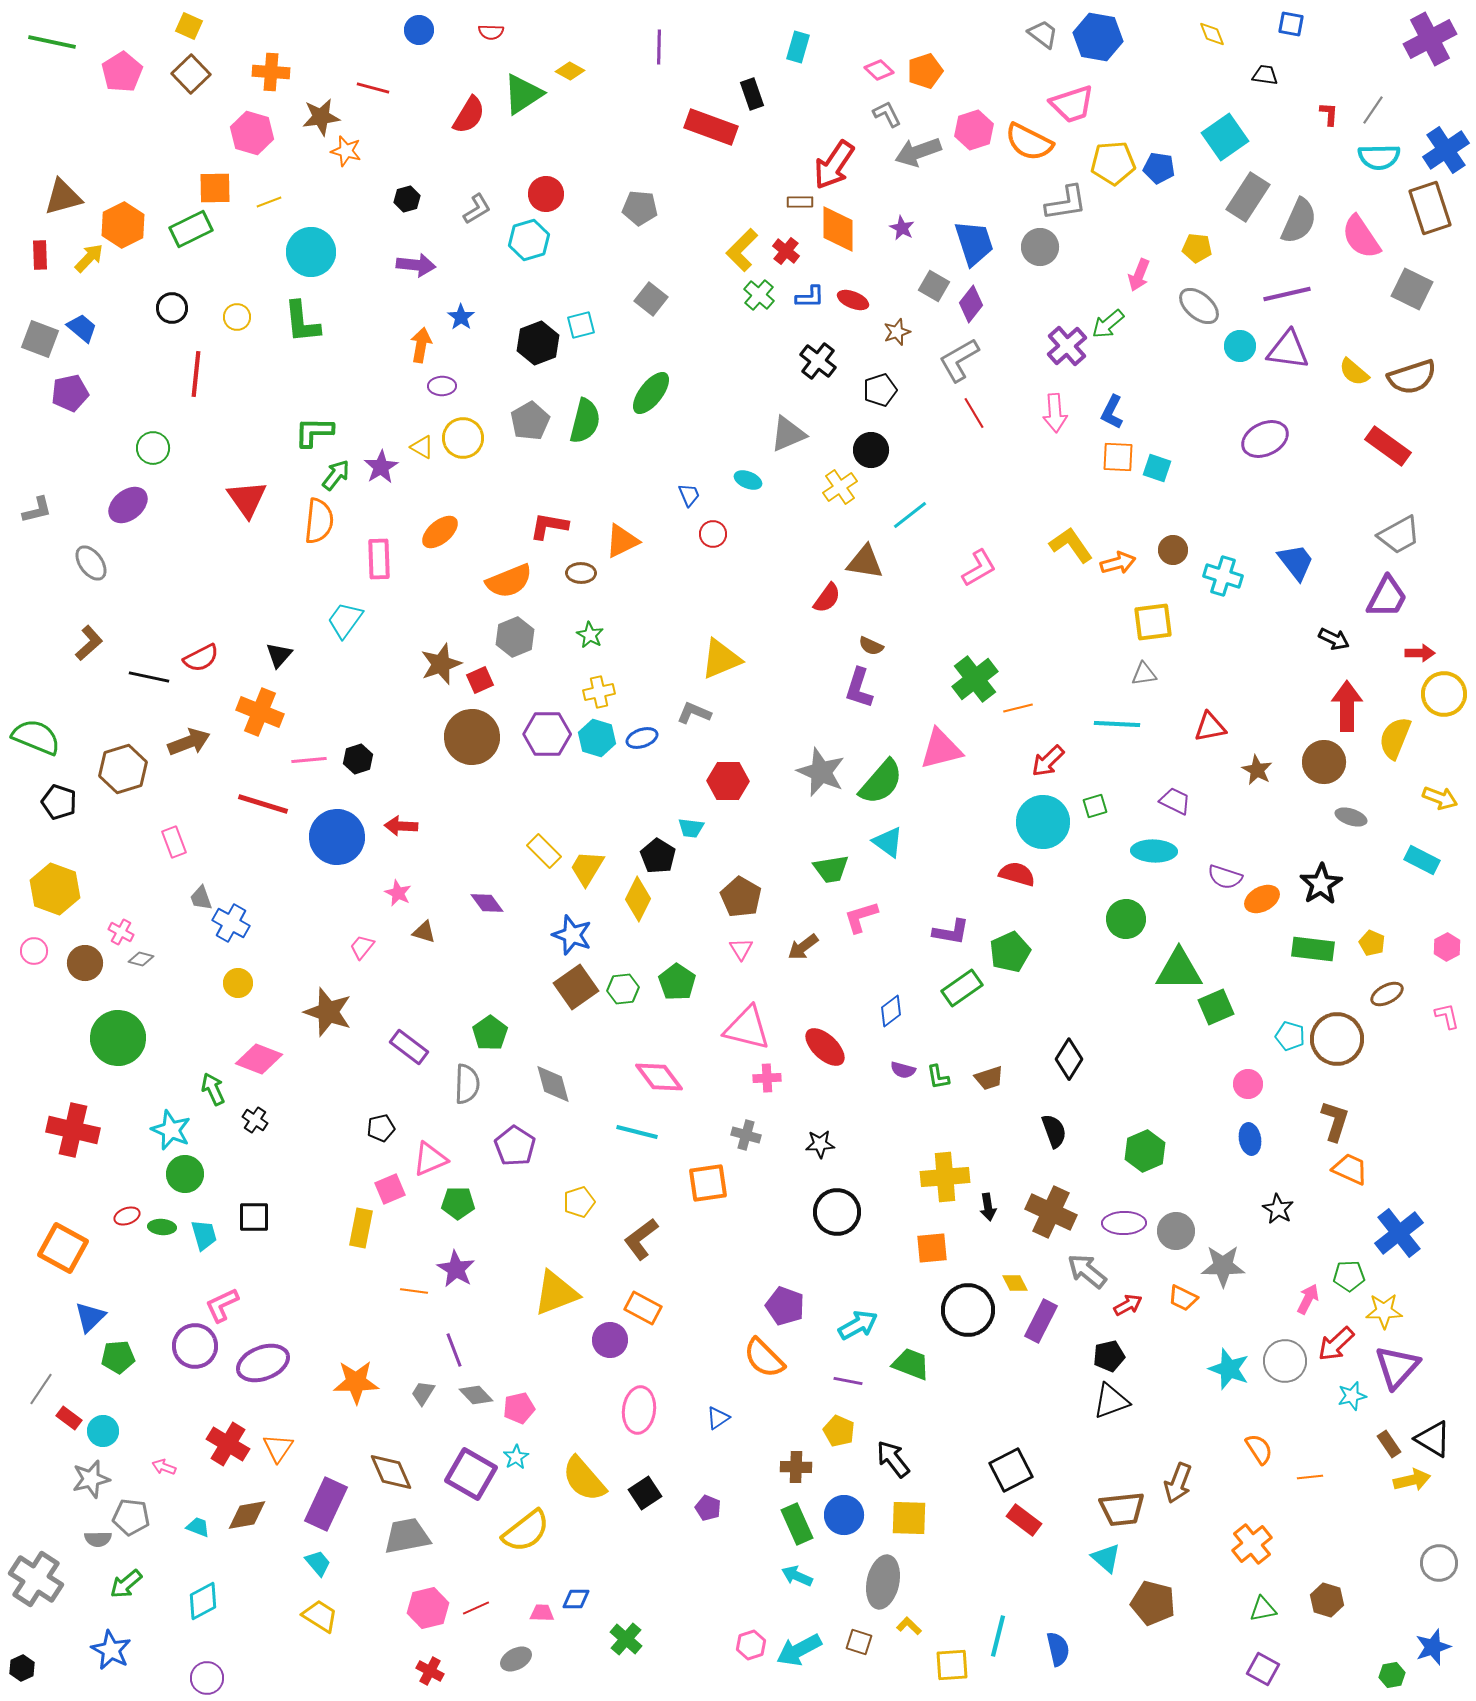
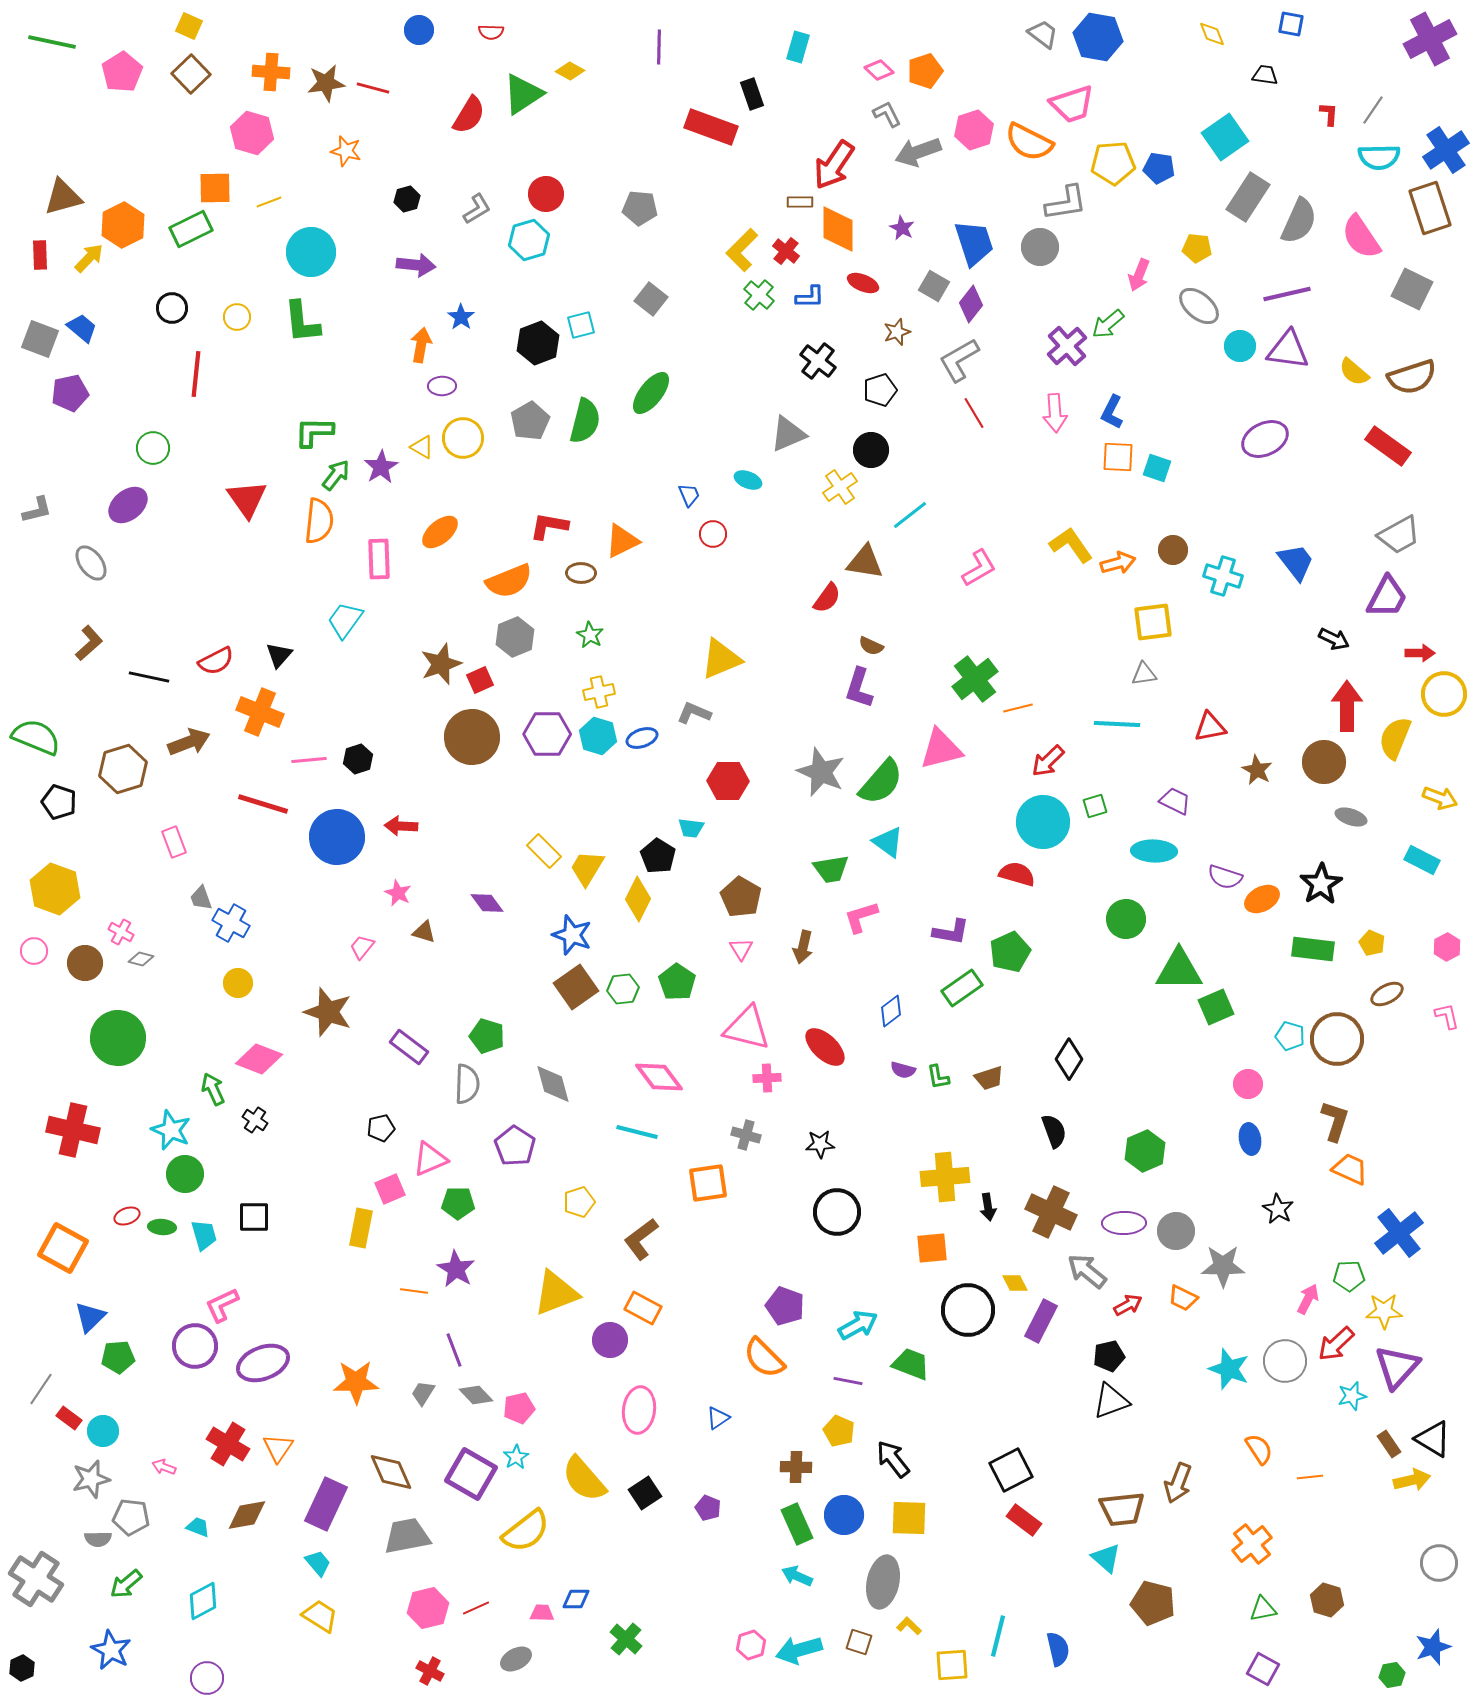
brown star at (321, 117): moved 5 px right, 34 px up
red ellipse at (853, 300): moved 10 px right, 17 px up
red semicircle at (201, 658): moved 15 px right, 3 px down
cyan hexagon at (597, 738): moved 1 px right, 2 px up
brown arrow at (803, 947): rotated 40 degrees counterclockwise
green pentagon at (490, 1033): moved 3 px left, 3 px down; rotated 20 degrees counterclockwise
cyan arrow at (799, 1650): rotated 12 degrees clockwise
